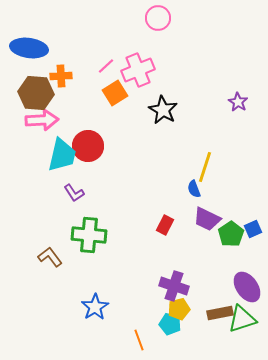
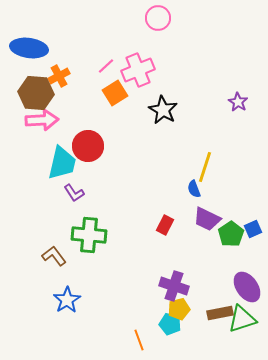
orange cross: moved 2 px left; rotated 25 degrees counterclockwise
cyan trapezoid: moved 8 px down
brown L-shape: moved 4 px right, 1 px up
blue star: moved 28 px left, 7 px up
